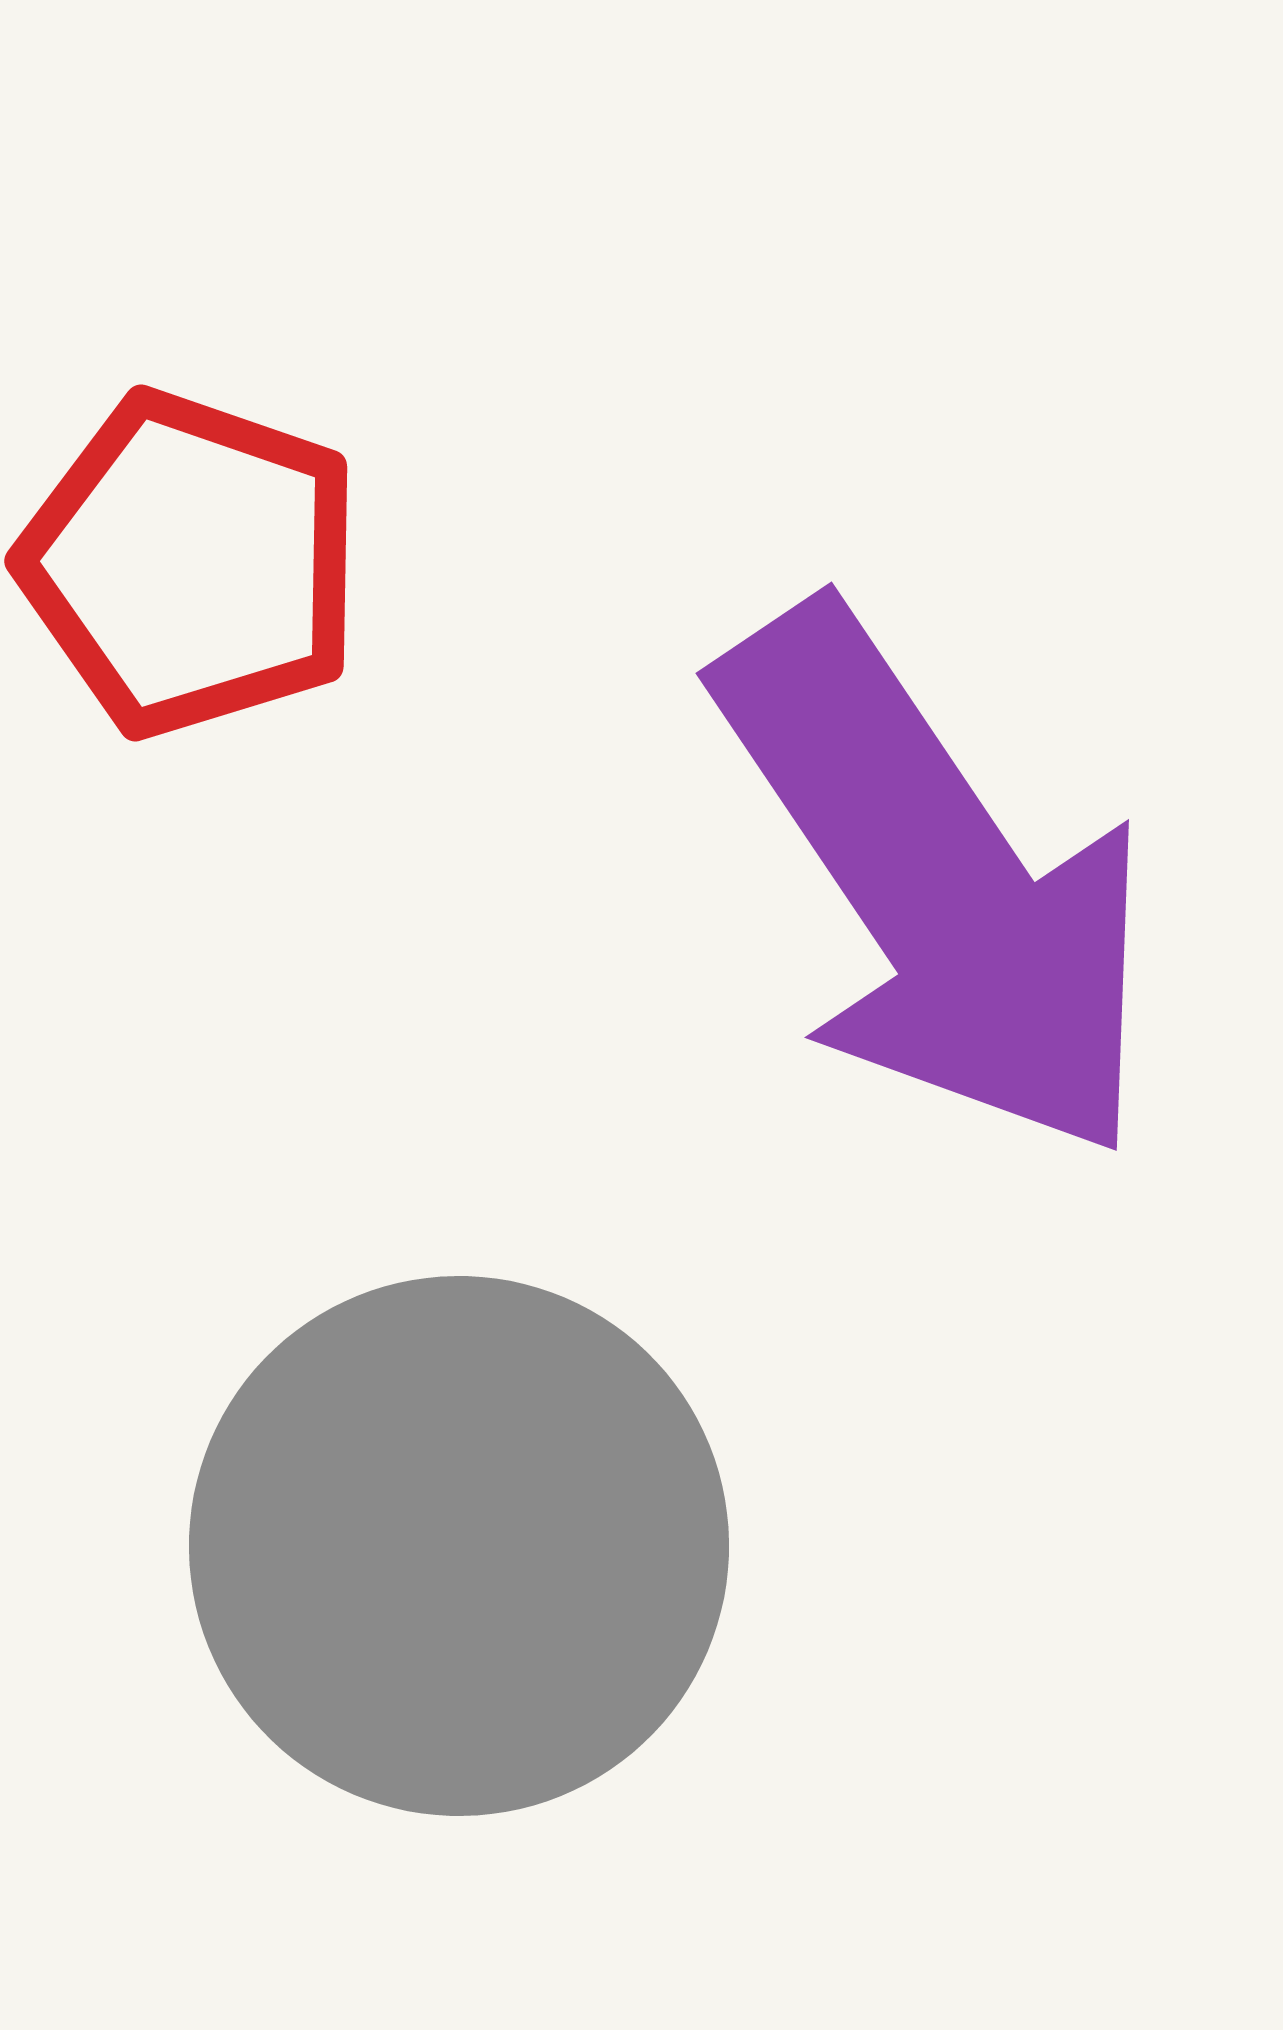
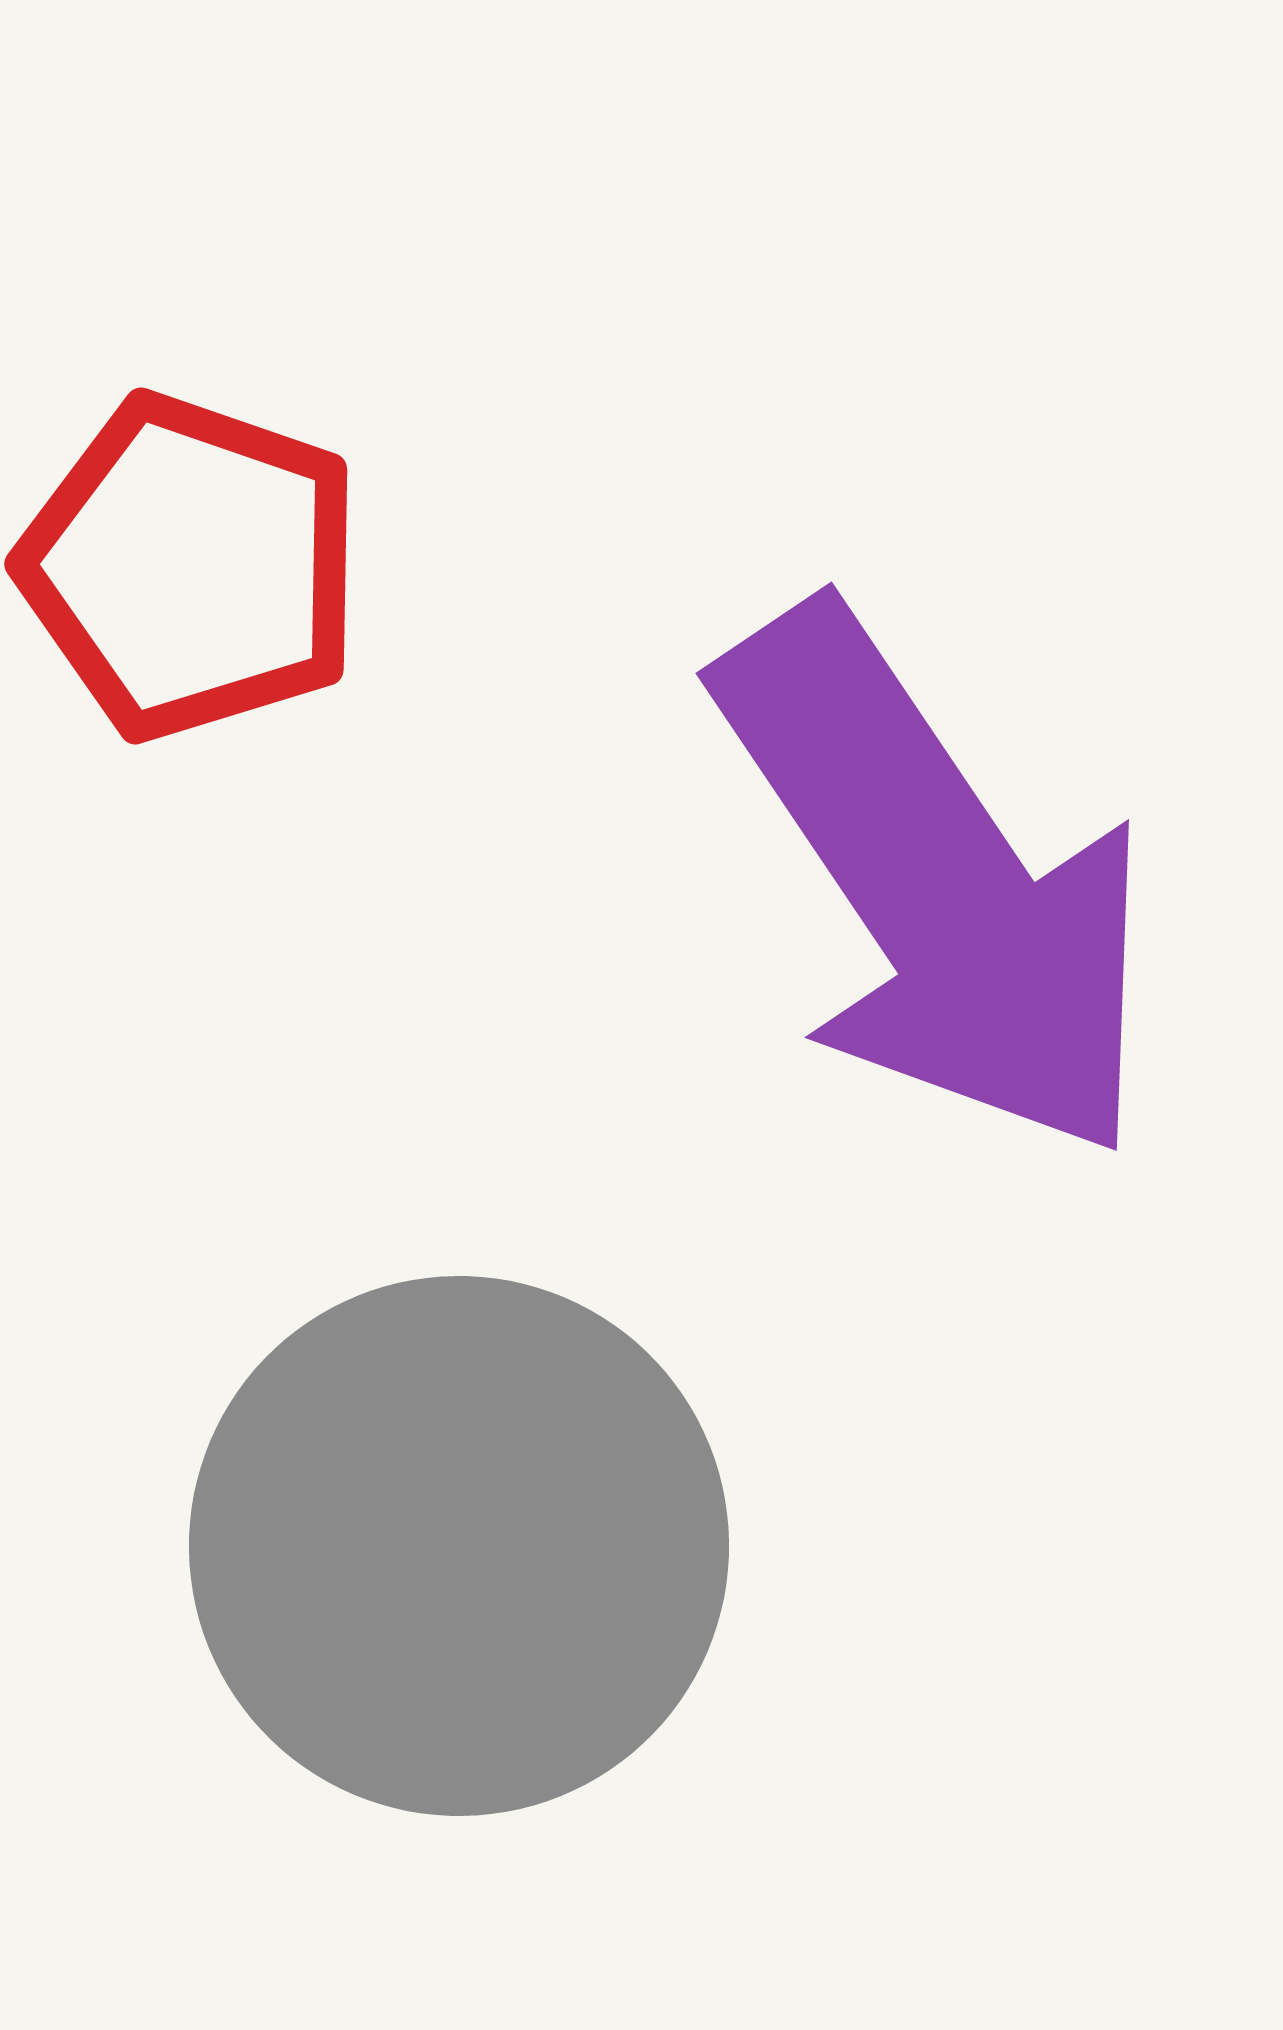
red pentagon: moved 3 px down
